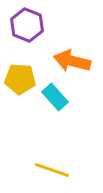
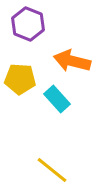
purple hexagon: moved 1 px right, 1 px up
cyan rectangle: moved 2 px right, 2 px down
yellow line: rotated 20 degrees clockwise
